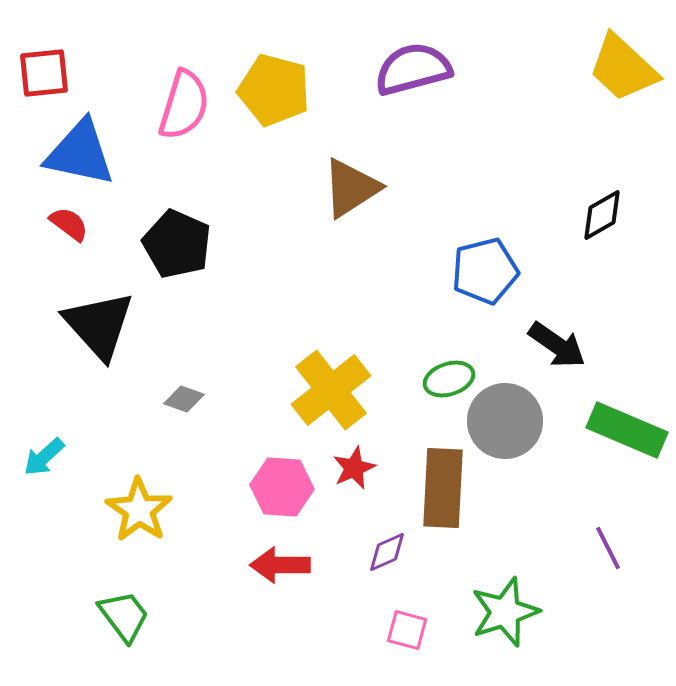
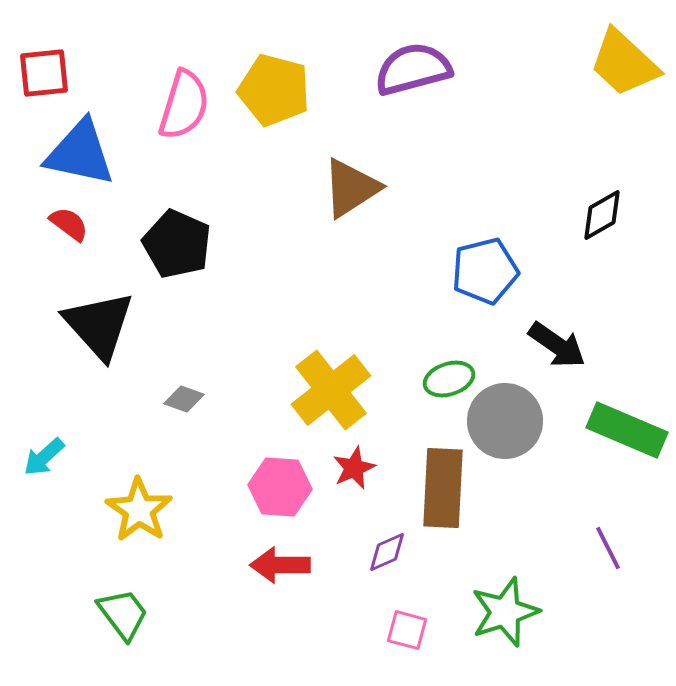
yellow trapezoid: moved 1 px right, 5 px up
pink hexagon: moved 2 px left
green trapezoid: moved 1 px left, 2 px up
